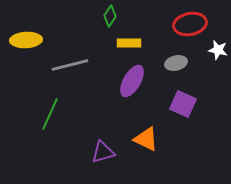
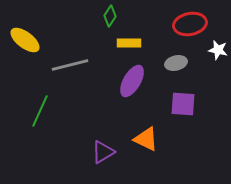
yellow ellipse: moved 1 px left; rotated 40 degrees clockwise
purple square: rotated 20 degrees counterclockwise
green line: moved 10 px left, 3 px up
purple triangle: rotated 15 degrees counterclockwise
